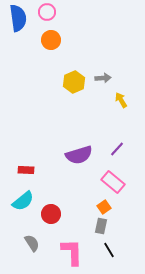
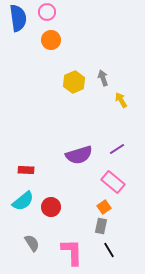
gray arrow: rotated 105 degrees counterclockwise
purple line: rotated 14 degrees clockwise
red circle: moved 7 px up
